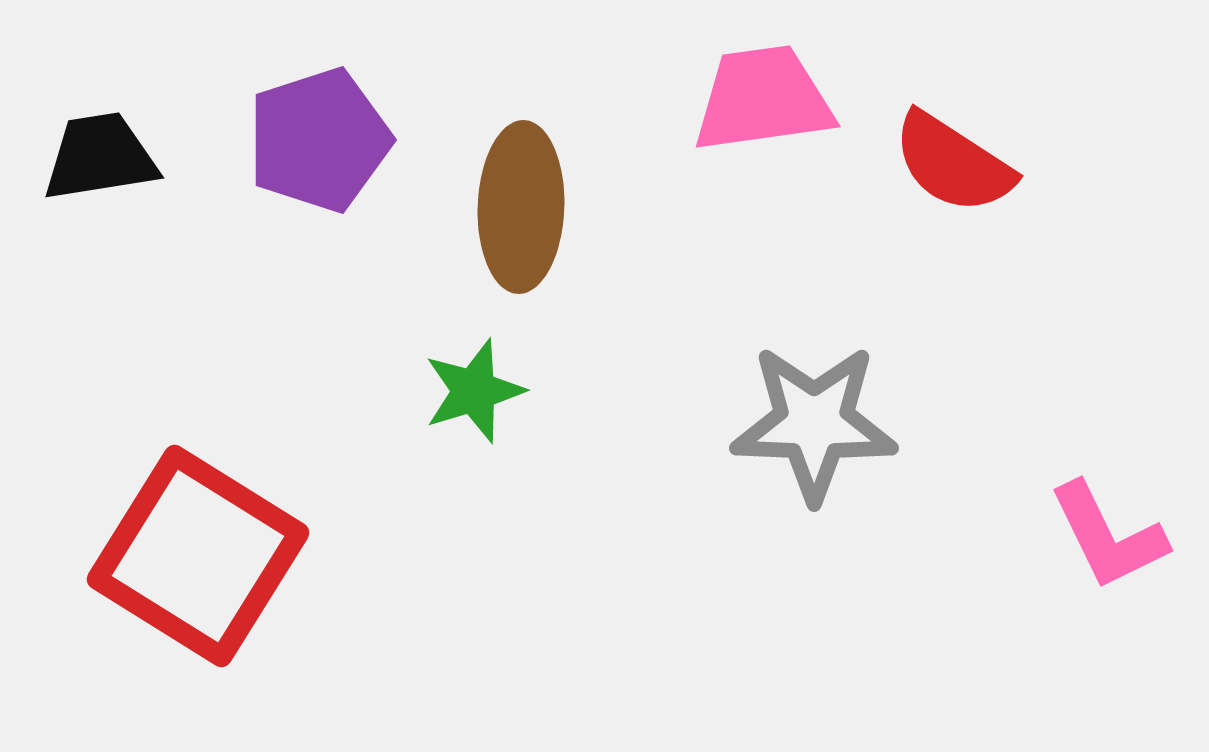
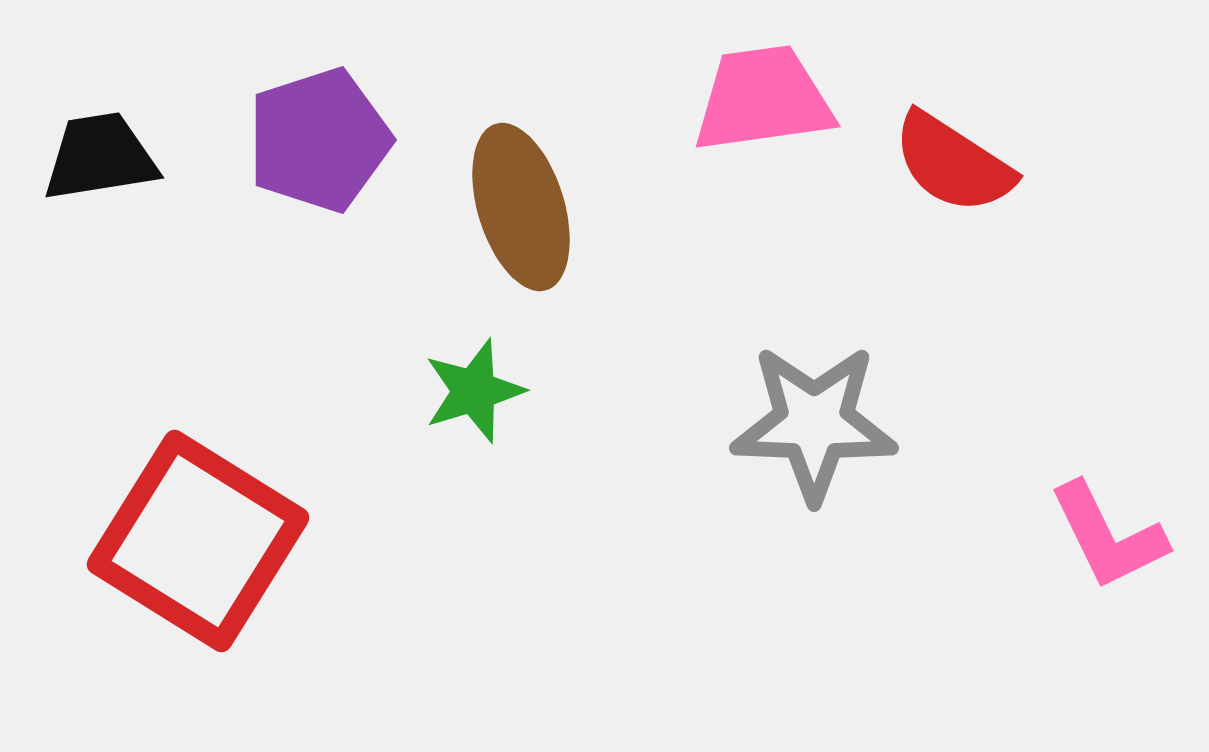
brown ellipse: rotated 19 degrees counterclockwise
red square: moved 15 px up
